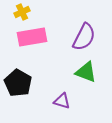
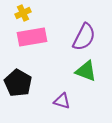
yellow cross: moved 1 px right, 1 px down
green triangle: moved 1 px up
